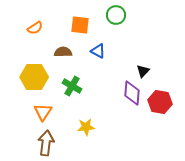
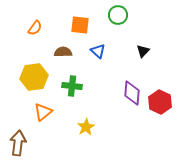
green circle: moved 2 px right
orange semicircle: rotated 21 degrees counterclockwise
blue triangle: rotated 14 degrees clockwise
black triangle: moved 20 px up
yellow hexagon: rotated 8 degrees counterclockwise
green cross: rotated 24 degrees counterclockwise
red hexagon: rotated 15 degrees clockwise
orange triangle: rotated 18 degrees clockwise
yellow star: rotated 24 degrees counterclockwise
brown arrow: moved 28 px left
